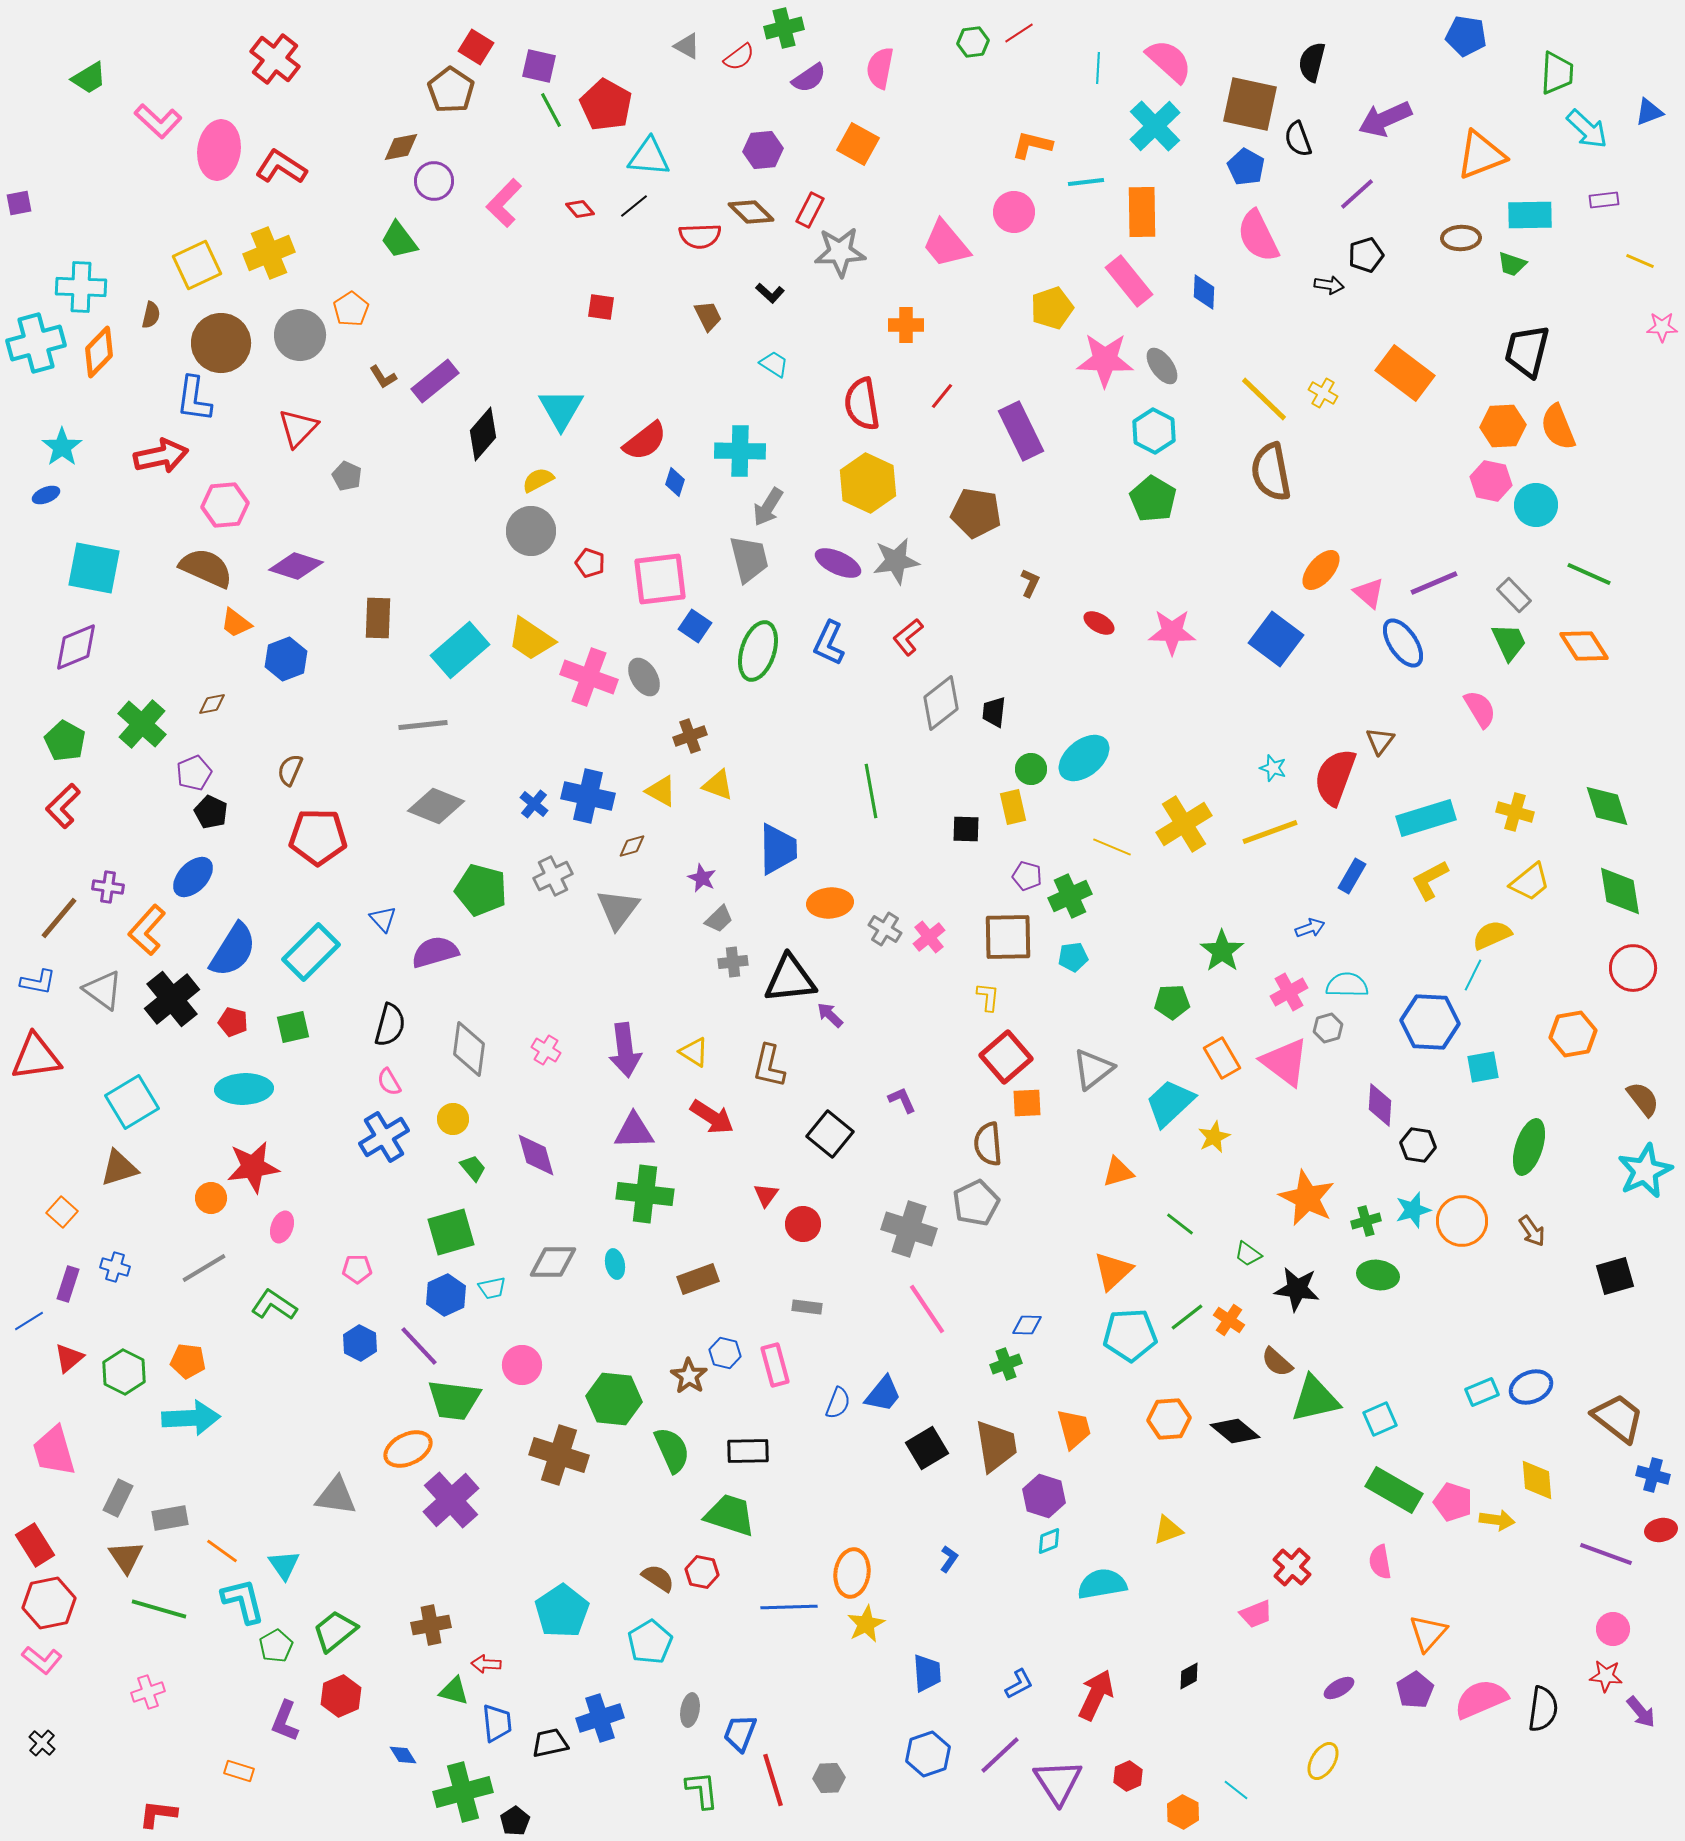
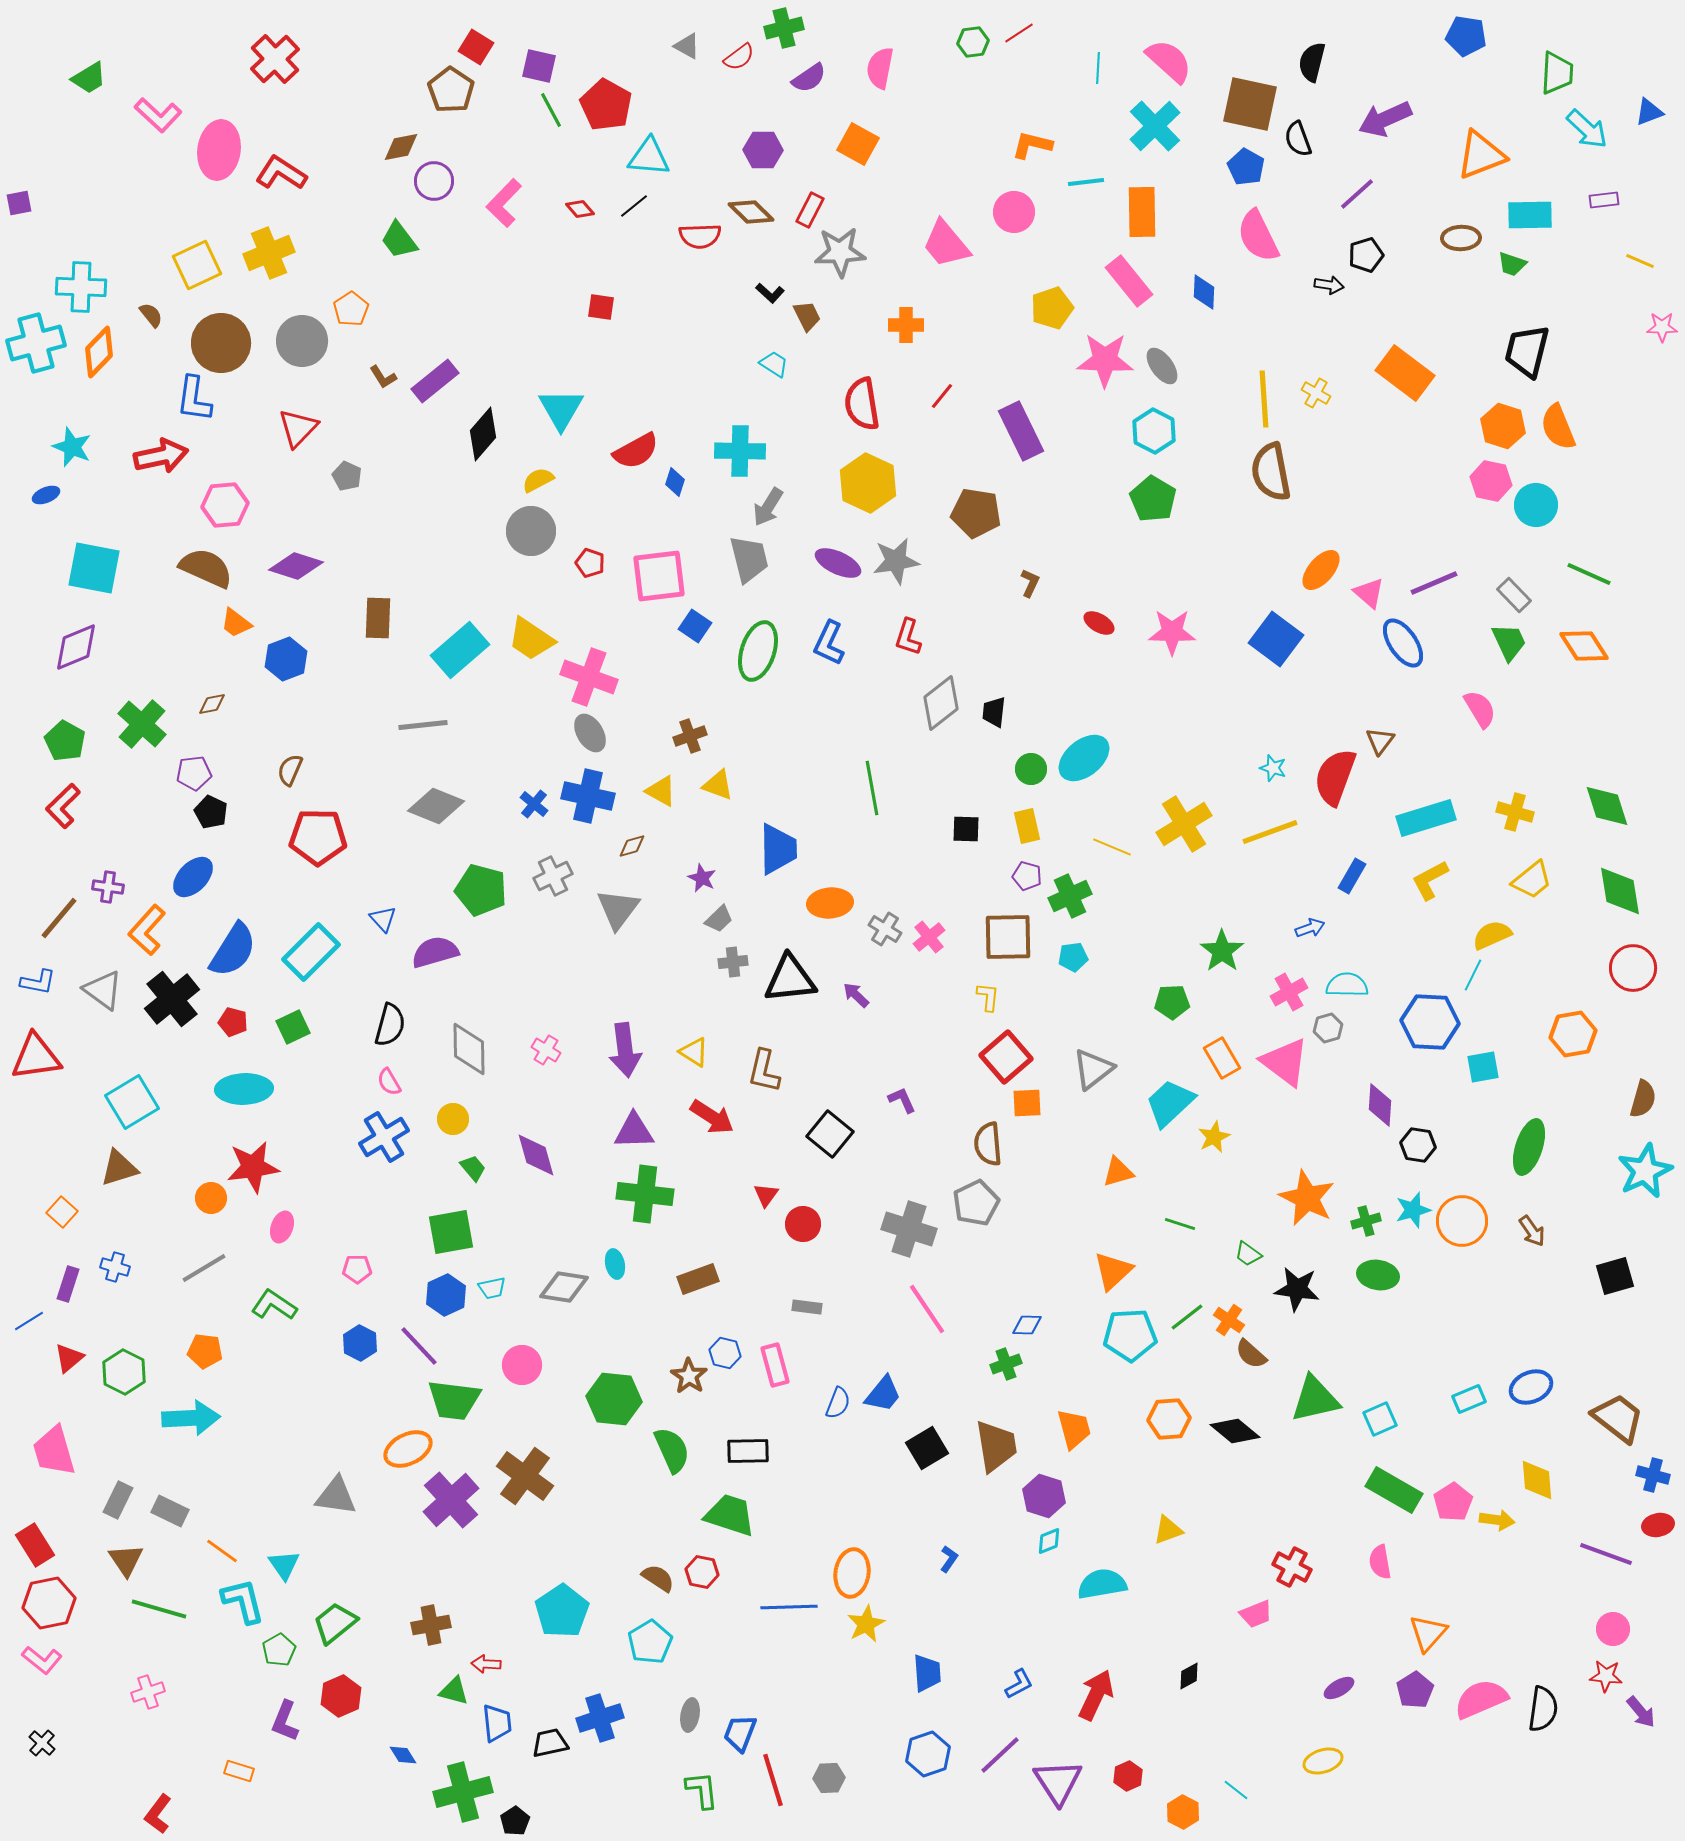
red cross at (275, 59): rotated 9 degrees clockwise
pink L-shape at (158, 121): moved 6 px up
purple hexagon at (763, 150): rotated 6 degrees clockwise
red L-shape at (281, 167): moved 6 px down
brown semicircle at (151, 315): rotated 52 degrees counterclockwise
brown trapezoid at (708, 316): moved 99 px right
gray circle at (300, 335): moved 2 px right, 6 px down
yellow cross at (1323, 393): moved 7 px left
yellow line at (1264, 399): rotated 42 degrees clockwise
orange hexagon at (1503, 426): rotated 21 degrees clockwise
red semicircle at (645, 441): moved 9 px left, 10 px down; rotated 9 degrees clockwise
cyan star at (62, 447): moved 10 px right; rotated 15 degrees counterclockwise
pink square at (660, 579): moved 1 px left, 3 px up
red L-shape at (908, 637): rotated 33 degrees counterclockwise
gray ellipse at (644, 677): moved 54 px left, 56 px down
purple pentagon at (194, 773): rotated 16 degrees clockwise
green line at (871, 791): moved 1 px right, 3 px up
yellow rectangle at (1013, 807): moved 14 px right, 19 px down
yellow trapezoid at (1530, 882): moved 2 px right, 2 px up
purple arrow at (830, 1015): moved 26 px right, 20 px up
green square at (293, 1027): rotated 12 degrees counterclockwise
gray diamond at (469, 1049): rotated 8 degrees counterclockwise
brown L-shape at (769, 1066): moved 5 px left, 5 px down
brown semicircle at (1643, 1099): rotated 54 degrees clockwise
green line at (1180, 1224): rotated 20 degrees counterclockwise
green square at (451, 1232): rotated 6 degrees clockwise
gray diamond at (553, 1262): moved 11 px right, 25 px down; rotated 9 degrees clockwise
orange pentagon at (188, 1361): moved 17 px right, 10 px up
brown semicircle at (1277, 1362): moved 26 px left, 8 px up
cyan rectangle at (1482, 1392): moved 13 px left, 7 px down
brown cross at (559, 1455): moved 34 px left, 21 px down; rotated 18 degrees clockwise
gray rectangle at (118, 1498): moved 2 px down
pink pentagon at (1453, 1502): rotated 21 degrees clockwise
gray rectangle at (170, 1518): moved 7 px up; rotated 36 degrees clockwise
red ellipse at (1661, 1530): moved 3 px left, 5 px up
brown triangle at (126, 1557): moved 3 px down
red cross at (1292, 1567): rotated 15 degrees counterclockwise
green trapezoid at (335, 1631): moved 8 px up
green pentagon at (276, 1646): moved 3 px right, 4 px down
gray ellipse at (690, 1710): moved 5 px down
yellow ellipse at (1323, 1761): rotated 42 degrees clockwise
red L-shape at (158, 1814): rotated 60 degrees counterclockwise
